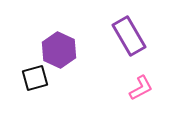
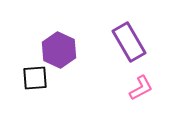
purple rectangle: moved 6 px down
black square: rotated 12 degrees clockwise
